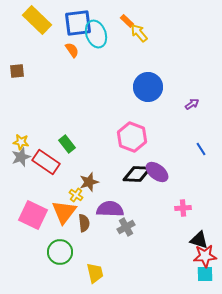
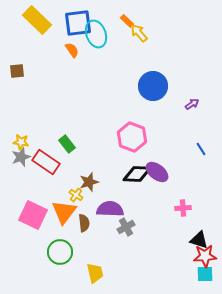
blue circle: moved 5 px right, 1 px up
